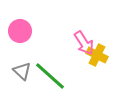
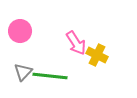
pink arrow: moved 8 px left
gray triangle: moved 1 px right, 1 px down; rotated 30 degrees clockwise
green line: rotated 36 degrees counterclockwise
